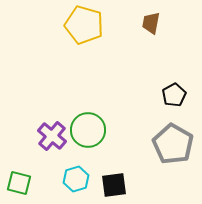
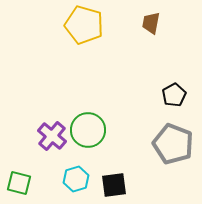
gray pentagon: rotated 9 degrees counterclockwise
